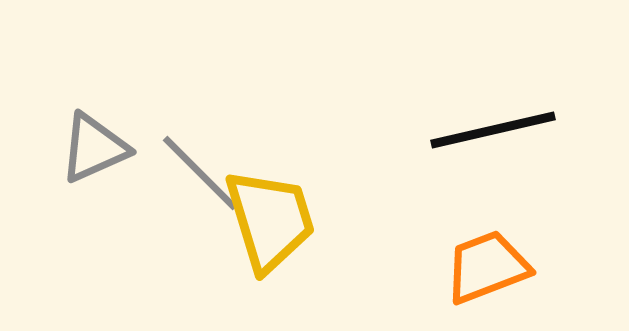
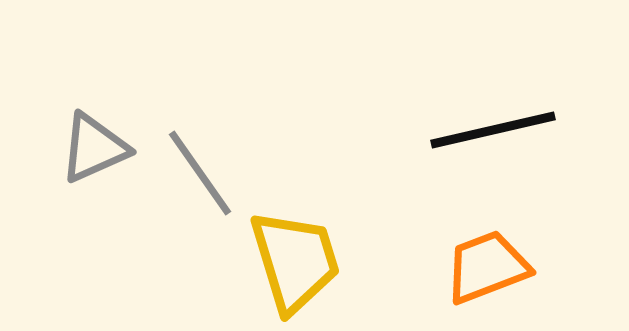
gray line: rotated 10 degrees clockwise
yellow trapezoid: moved 25 px right, 41 px down
